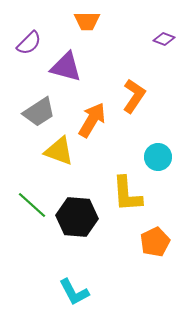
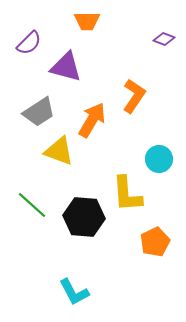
cyan circle: moved 1 px right, 2 px down
black hexagon: moved 7 px right
